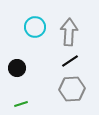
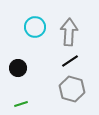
black circle: moved 1 px right
gray hexagon: rotated 20 degrees clockwise
